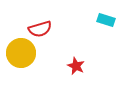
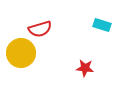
cyan rectangle: moved 4 px left, 5 px down
red star: moved 9 px right, 2 px down; rotated 18 degrees counterclockwise
